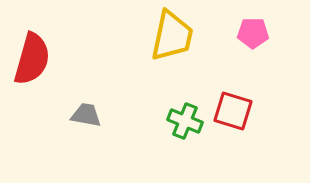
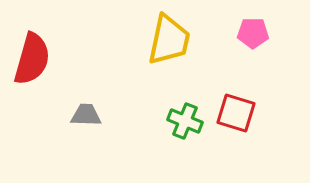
yellow trapezoid: moved 3 px left, 4 px down
red square: moved 3 px right, 2 px down
gray trapezoid: rotated 8 degrees counterclockwise
